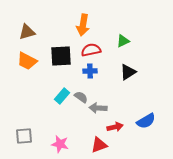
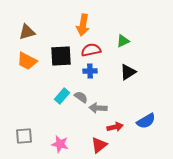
red triangle: rotated 18 degrees counterclockwise
